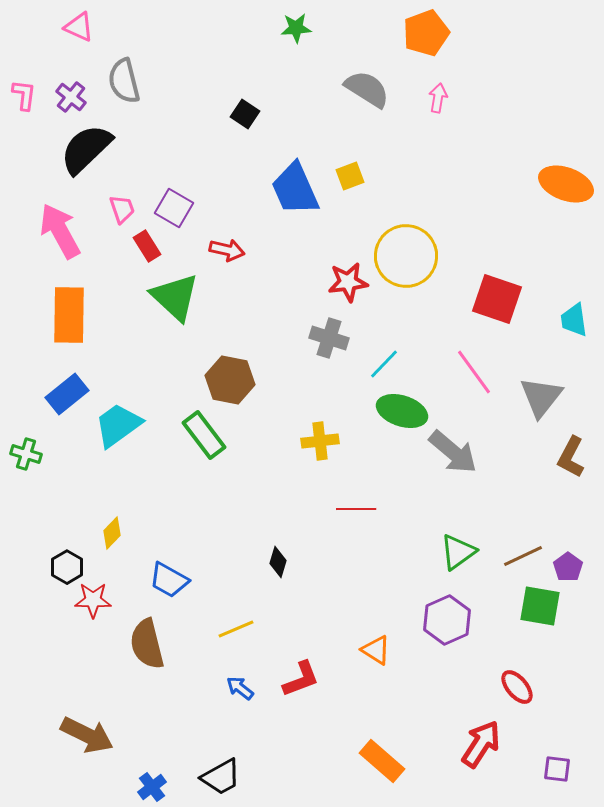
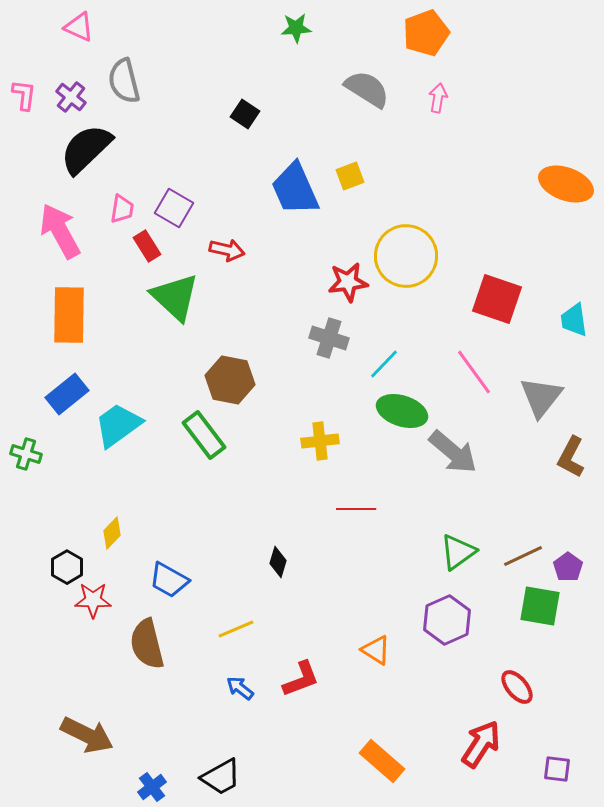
pink trapezoid at (122, 209): rotated 28 degrees clockwise
